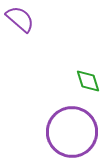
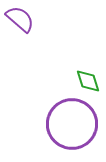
purple circle: moved 8 px up
